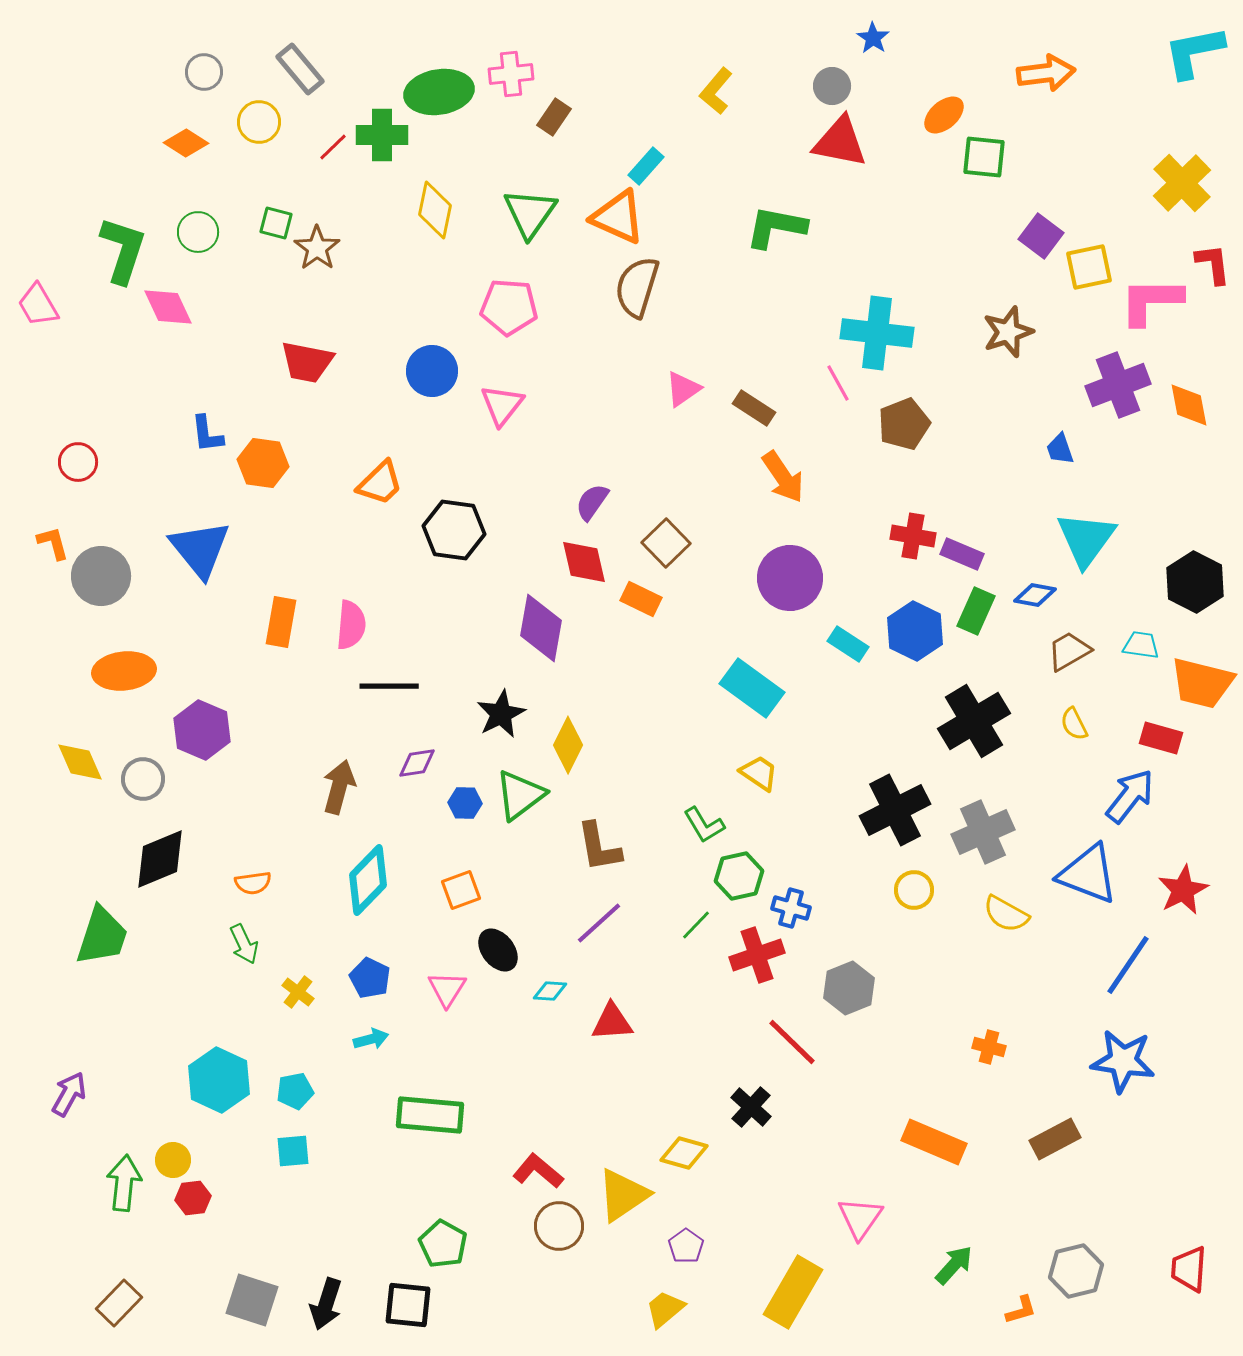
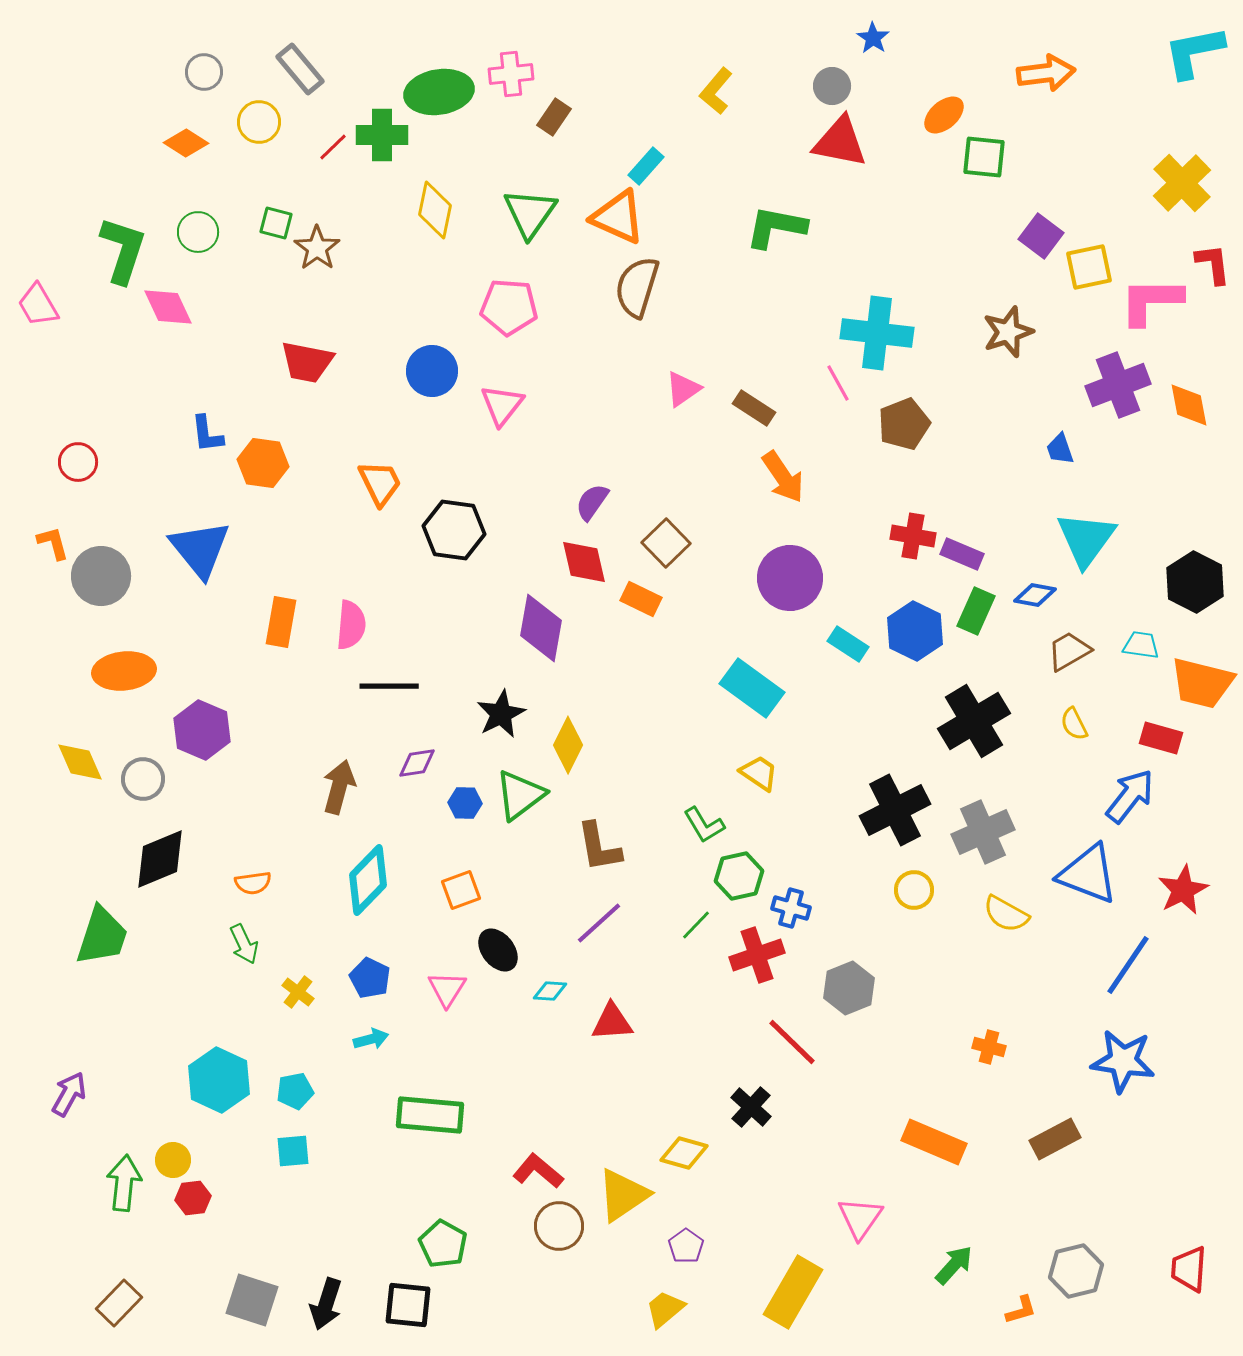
orange trapezoid at (380, 483): rotated 72 degrees counterclockwise
